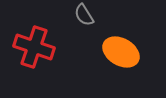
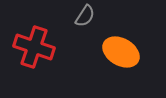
gray semicircle: moved 1 px right, 1 px down; rotated 115 degrees counterclockwise
